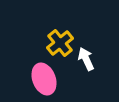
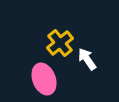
white arrow: moved 1 px right; rotated 10 degrees counterclockwise
